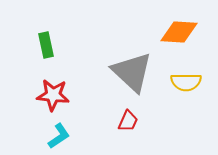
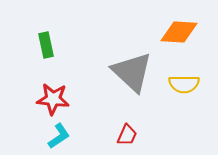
yellow semicircle: moved 2 px left, 2 px down
red star: moved 4 px down
red trapezoid: moved 1 px left, 14 px down
